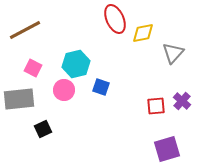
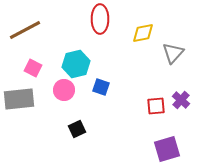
red ellipse: moved 15 px left; rotated 24 degrees clockwise
purple cross: moved 1 px left, 1 px up
black square: moved 34 px right
